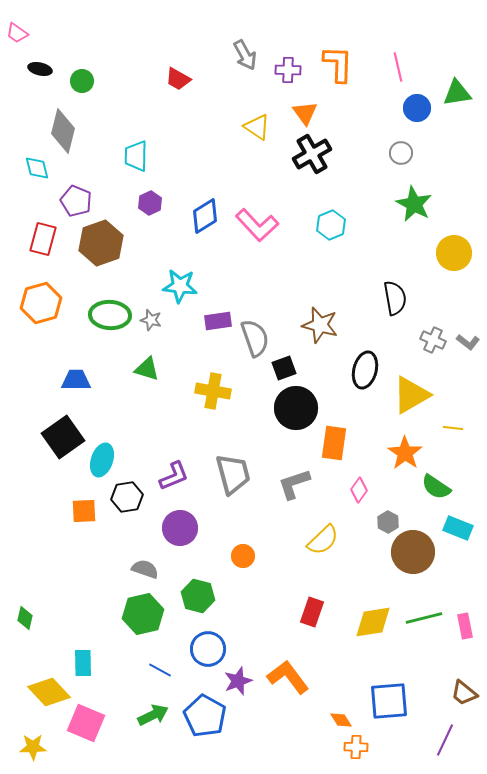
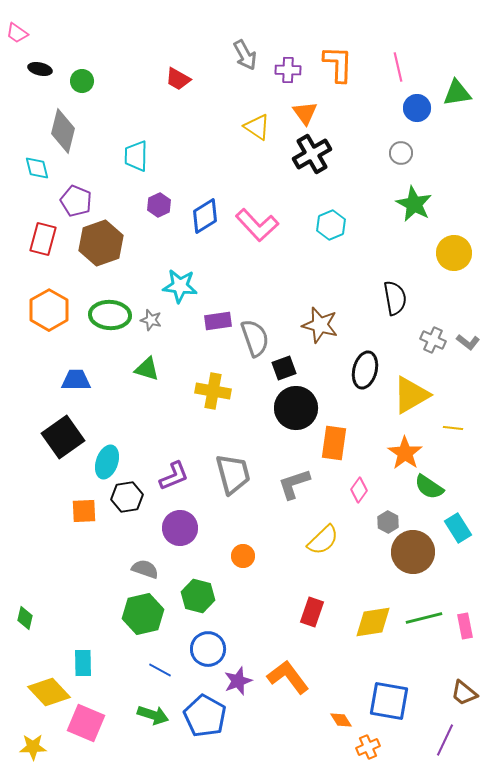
purple hexagon at (150, 203): moved 9 px right, 2 px down
orange hexagon at (41, 303): moved 8 px right, 7 px down; rotated 15 degrees counterclockwise
cyan ellipse at (102, 460): moved 5 px right, 2 px down
green semicircle at (436, 487): moved 7 px left
cyan rectangle at (458, 528): rotated 36 degrees clockwise
blue square at (389, 701): rotated 15 degrees clockwise
green arrow at (153, 715): rotated 44 degrees clockwise
orange cross at (356, 747): moved 12 px right; rotated 25 degrees counterclockwise
